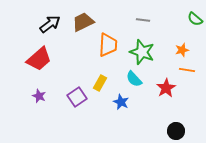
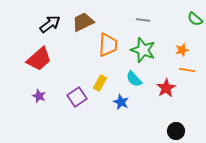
green star: moved 1 px right, 2 px up
